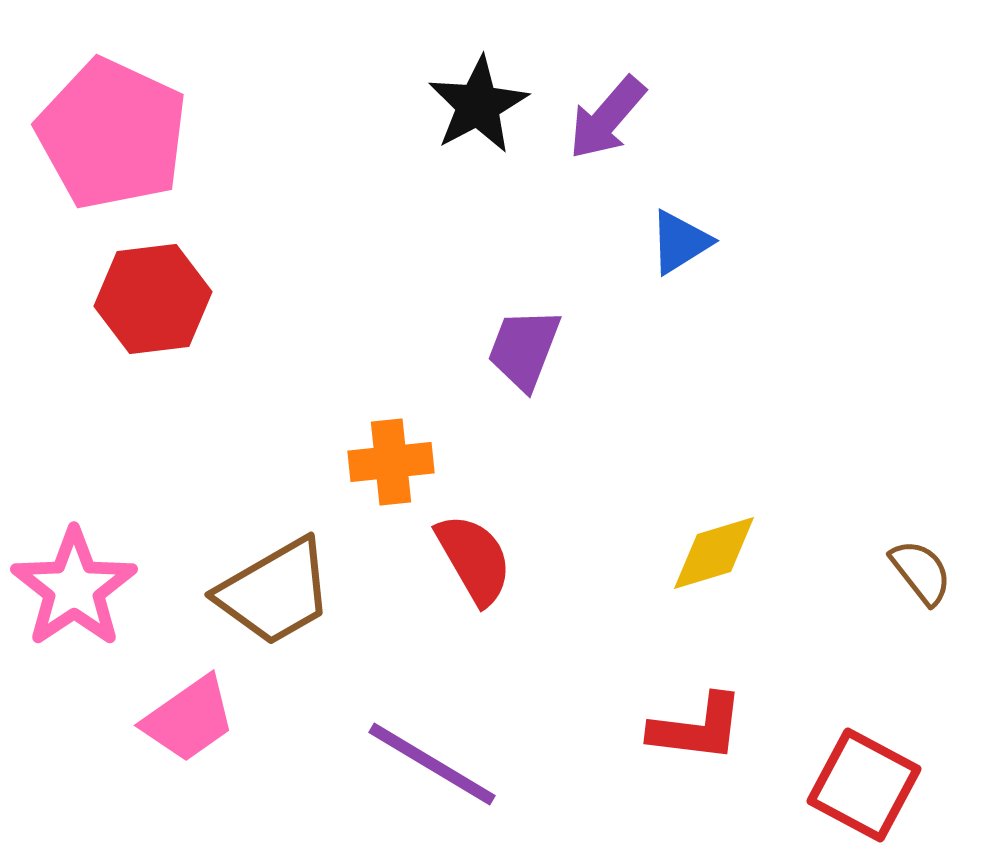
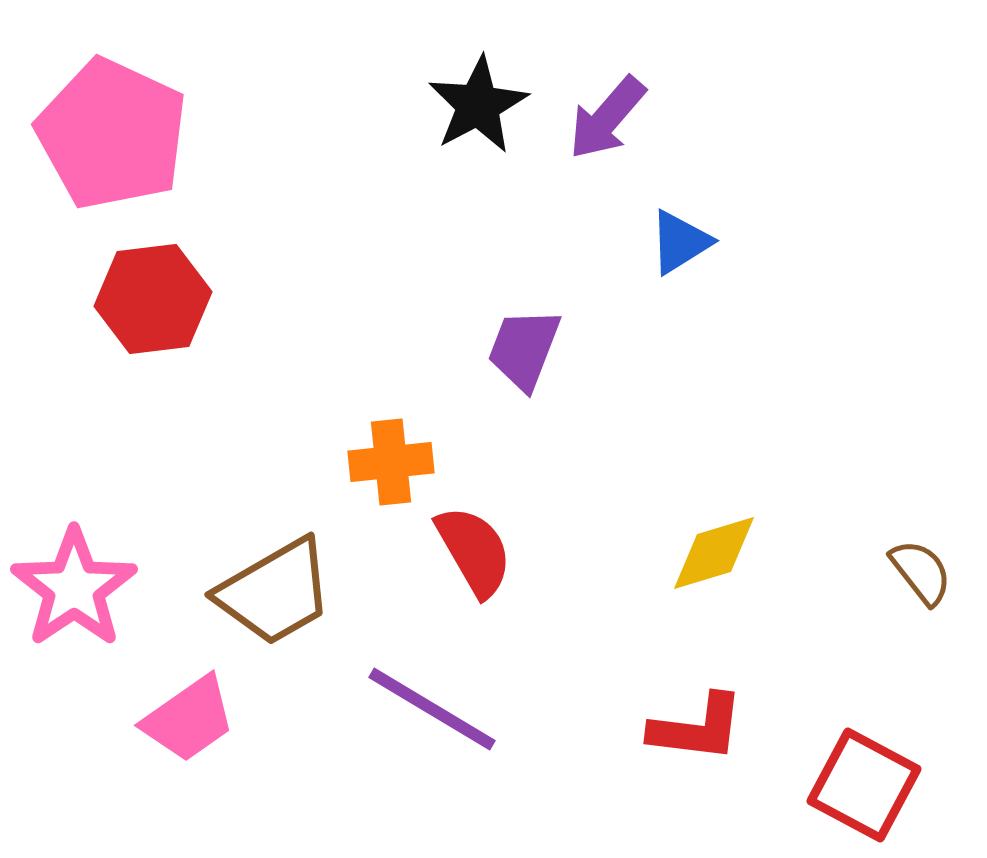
red semicircle: moved 8 px up
purple line: moved 55 px up
